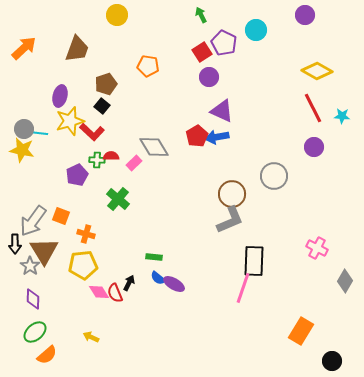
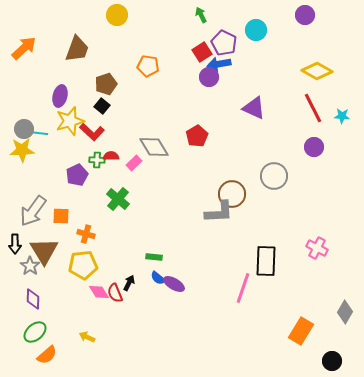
purple triangle at (222, 111): moved 32 px right, 3 px up
blue arrow at (217, 137): moved 2 px right, 73 px up
yellow star at (22, 150): rotated 15 degrees counterclockwise
orange square at (61, 216): rotated 18 degrees counterclockwise
gray L-shape at (230, 220): moved 11 px left, 8 px up; rotated 20 degrees clockwise
gray arrow at (33, 221): moved 10 px up
black rectangle at (254, 261): moved 12 px right
gray diamond at (345, 281): moved 31 px down
yellow arrow at (91, 337): moved 4 px left
